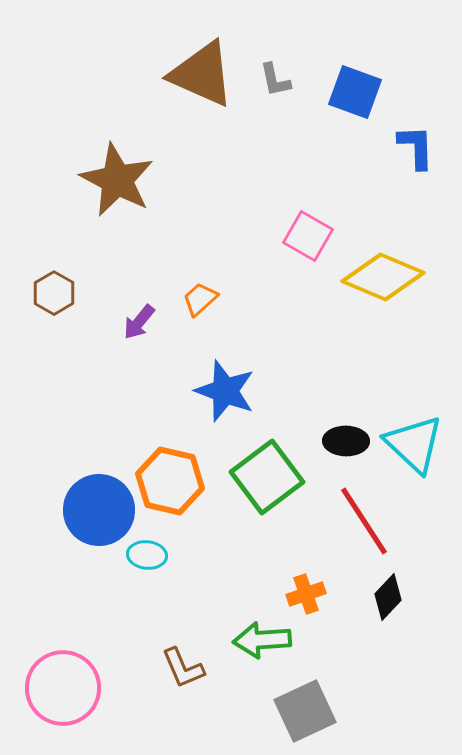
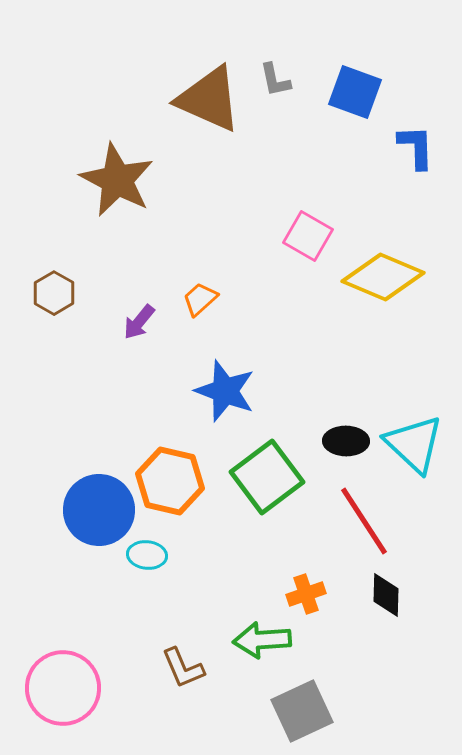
brown triangle: moved 7 px right, 25 px down
black diamond: moved 2 px left, 2 px up; rotated 42 degrees counterclockwise
gray square: moved 3 px left
